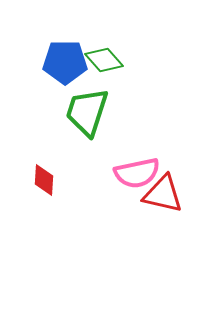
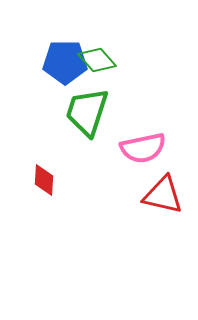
green diamond: moved 7 px left
pink semicircle: moved 6 px right, 25 px up
red triangle: moved 1 px down
